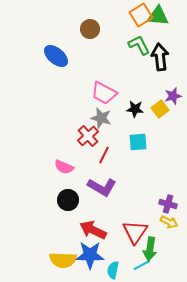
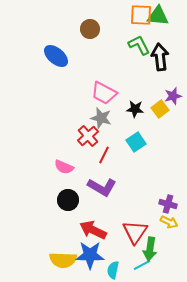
orange square: rotated 35 degrees clockwise
cyan square: moved 2 px left; rotated 30 degrees counterclockwise
